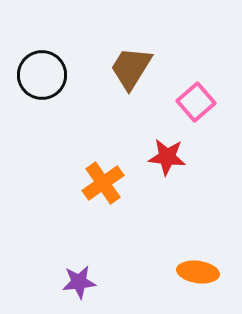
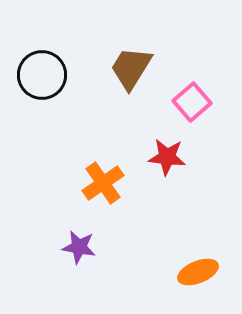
pink square: moved 4 px left
orange ellipse: rotated 30 degrees counterclockwise
purple star: moved 35 px up; rotated 16 degrees clockwise
